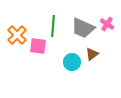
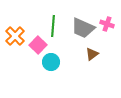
pink cross: rotated 16 degrees counterclockwise
orange cross: moved 2 px left, 1 px down
pink square: moved 1 px up; rotated 36 degrees clockwise
cyan circle: moved 21 px left
